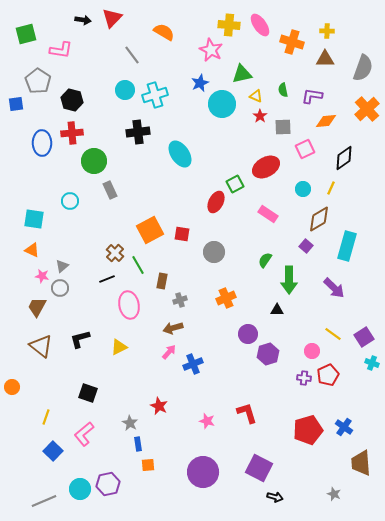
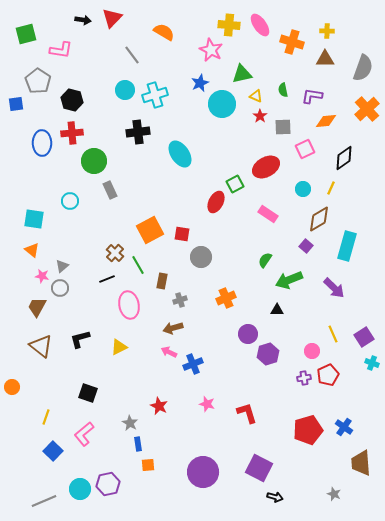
orange triangle at (32, 250): rotated 14 degrees clockwise
gray circle at (214, 252): moved 13 px left, 5 px down
green arrow at (289, 280): rotated 68 degrees clockwise
yellow line at (333, 334): rotated 30 degrees clockwise
pink arrow at (169, 352): rotated 105 degrees counterclockwise
purple cross at (304, 378): rotated 16 degrees counterclockwise
pink star at (207, 421): moved 17 px up
